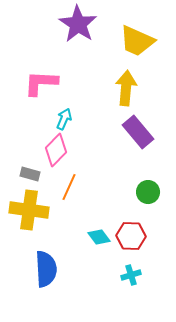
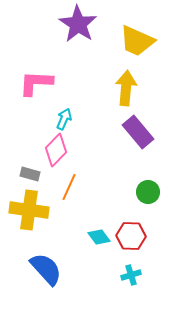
pink L-shape: moved 5 px left
blue semicircle: rotated 39 degrees counterclockwise
